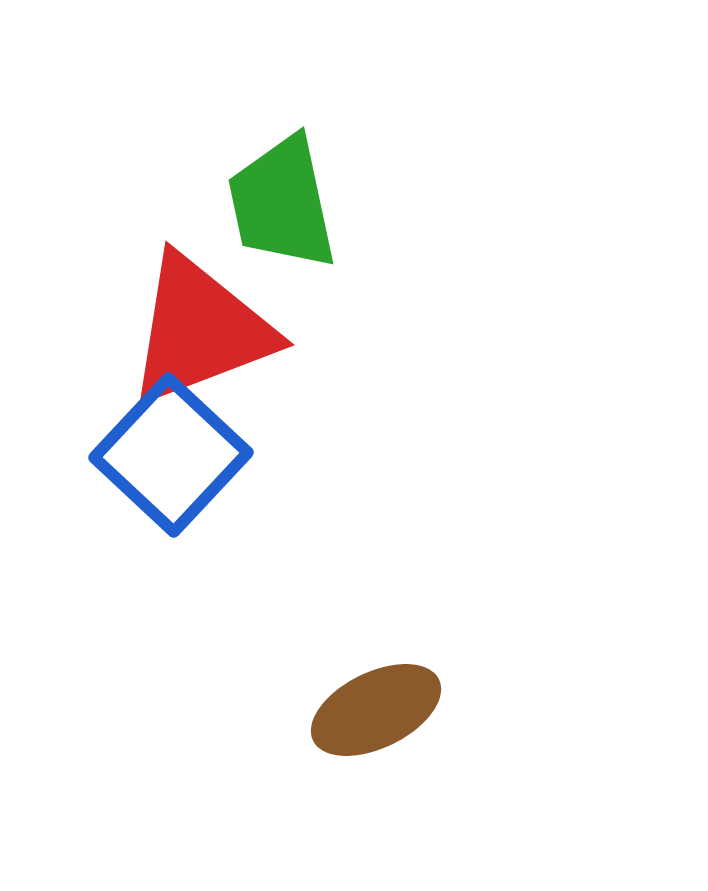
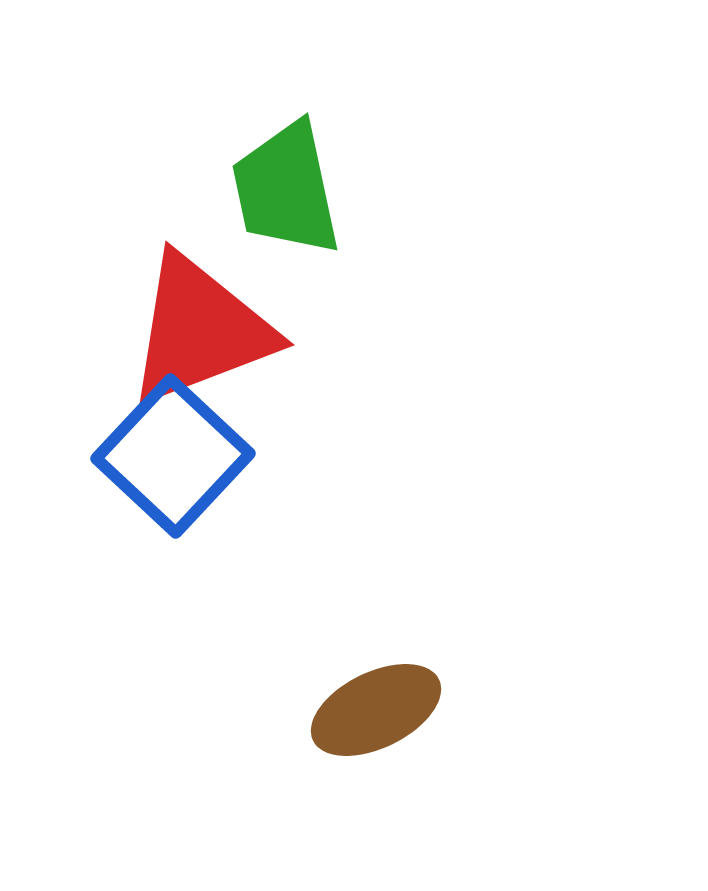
green trapezoid: moved 4 px right, 14 px up
blue square: moved 2 px right, 1 px down
